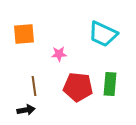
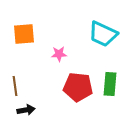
brown line: moved 19 px left
